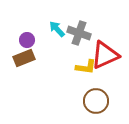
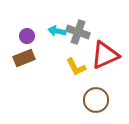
cyan arrow: moved 2 px down; rotated 36 degrees counterclockwise
gray cross: moved 1 px left, 1 px up
purple circle: moved 4 px up
yellow L-shape: moved 10 px left; rotated 55 degrees clockwise
brown circle: moved 1 px up
